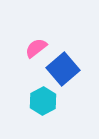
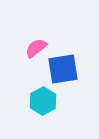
blue square: rotated 32 degrees clockwise
